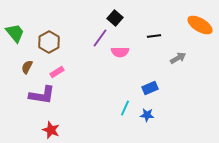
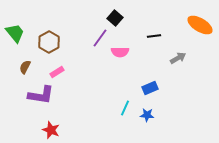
brown semicircle: moved 2 px left
purple L-shape: moved 1 px left
